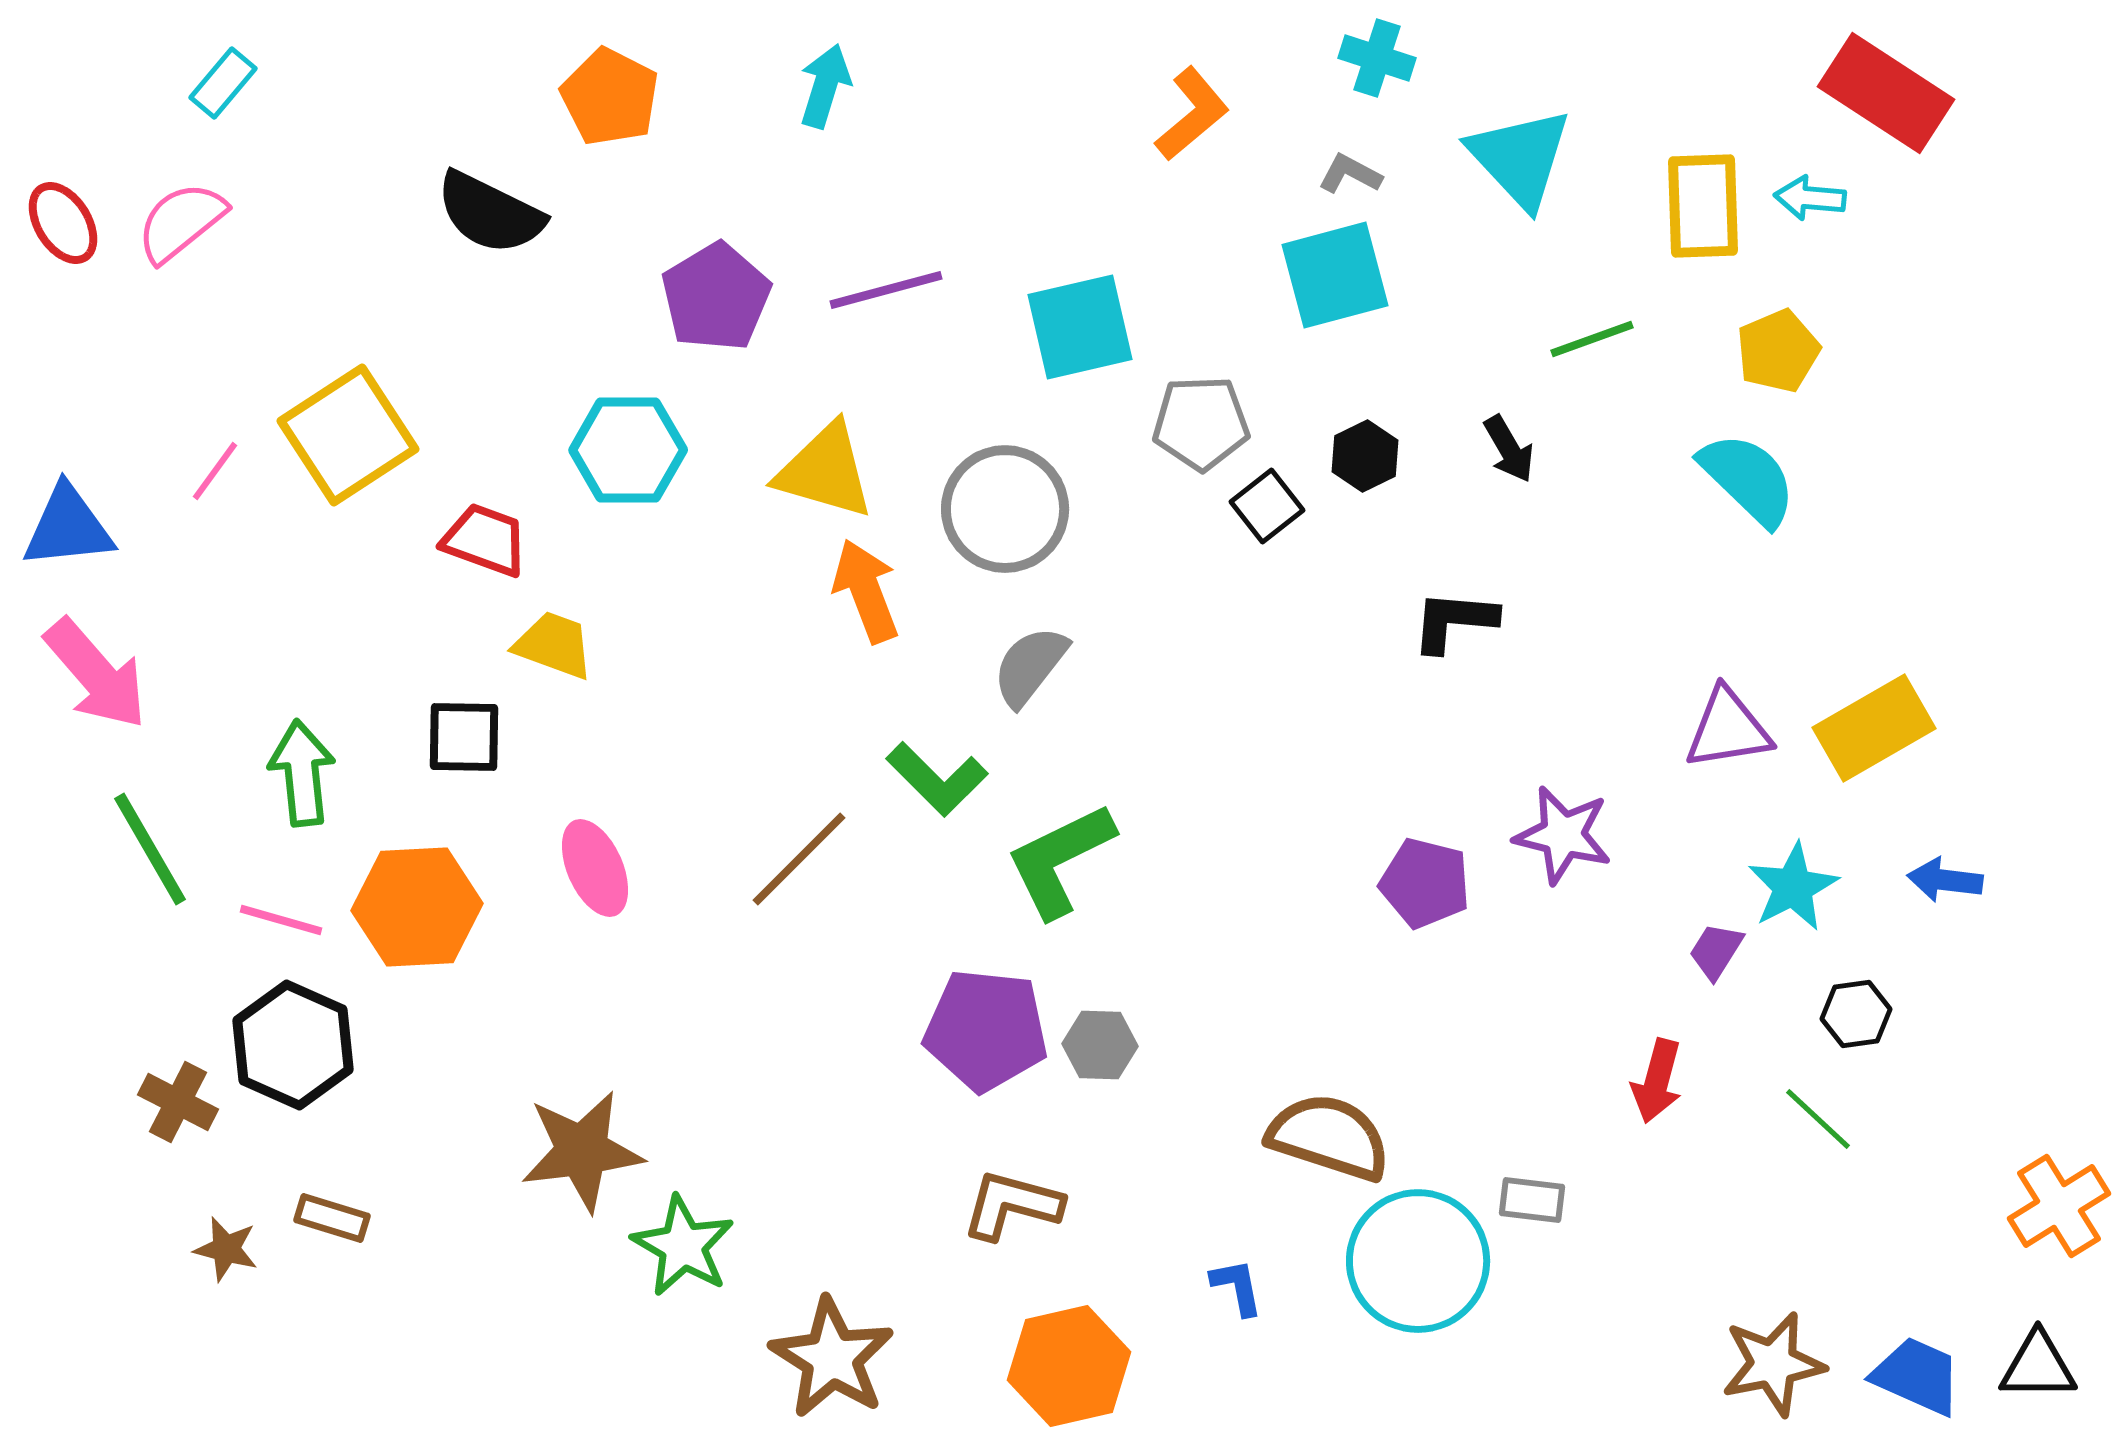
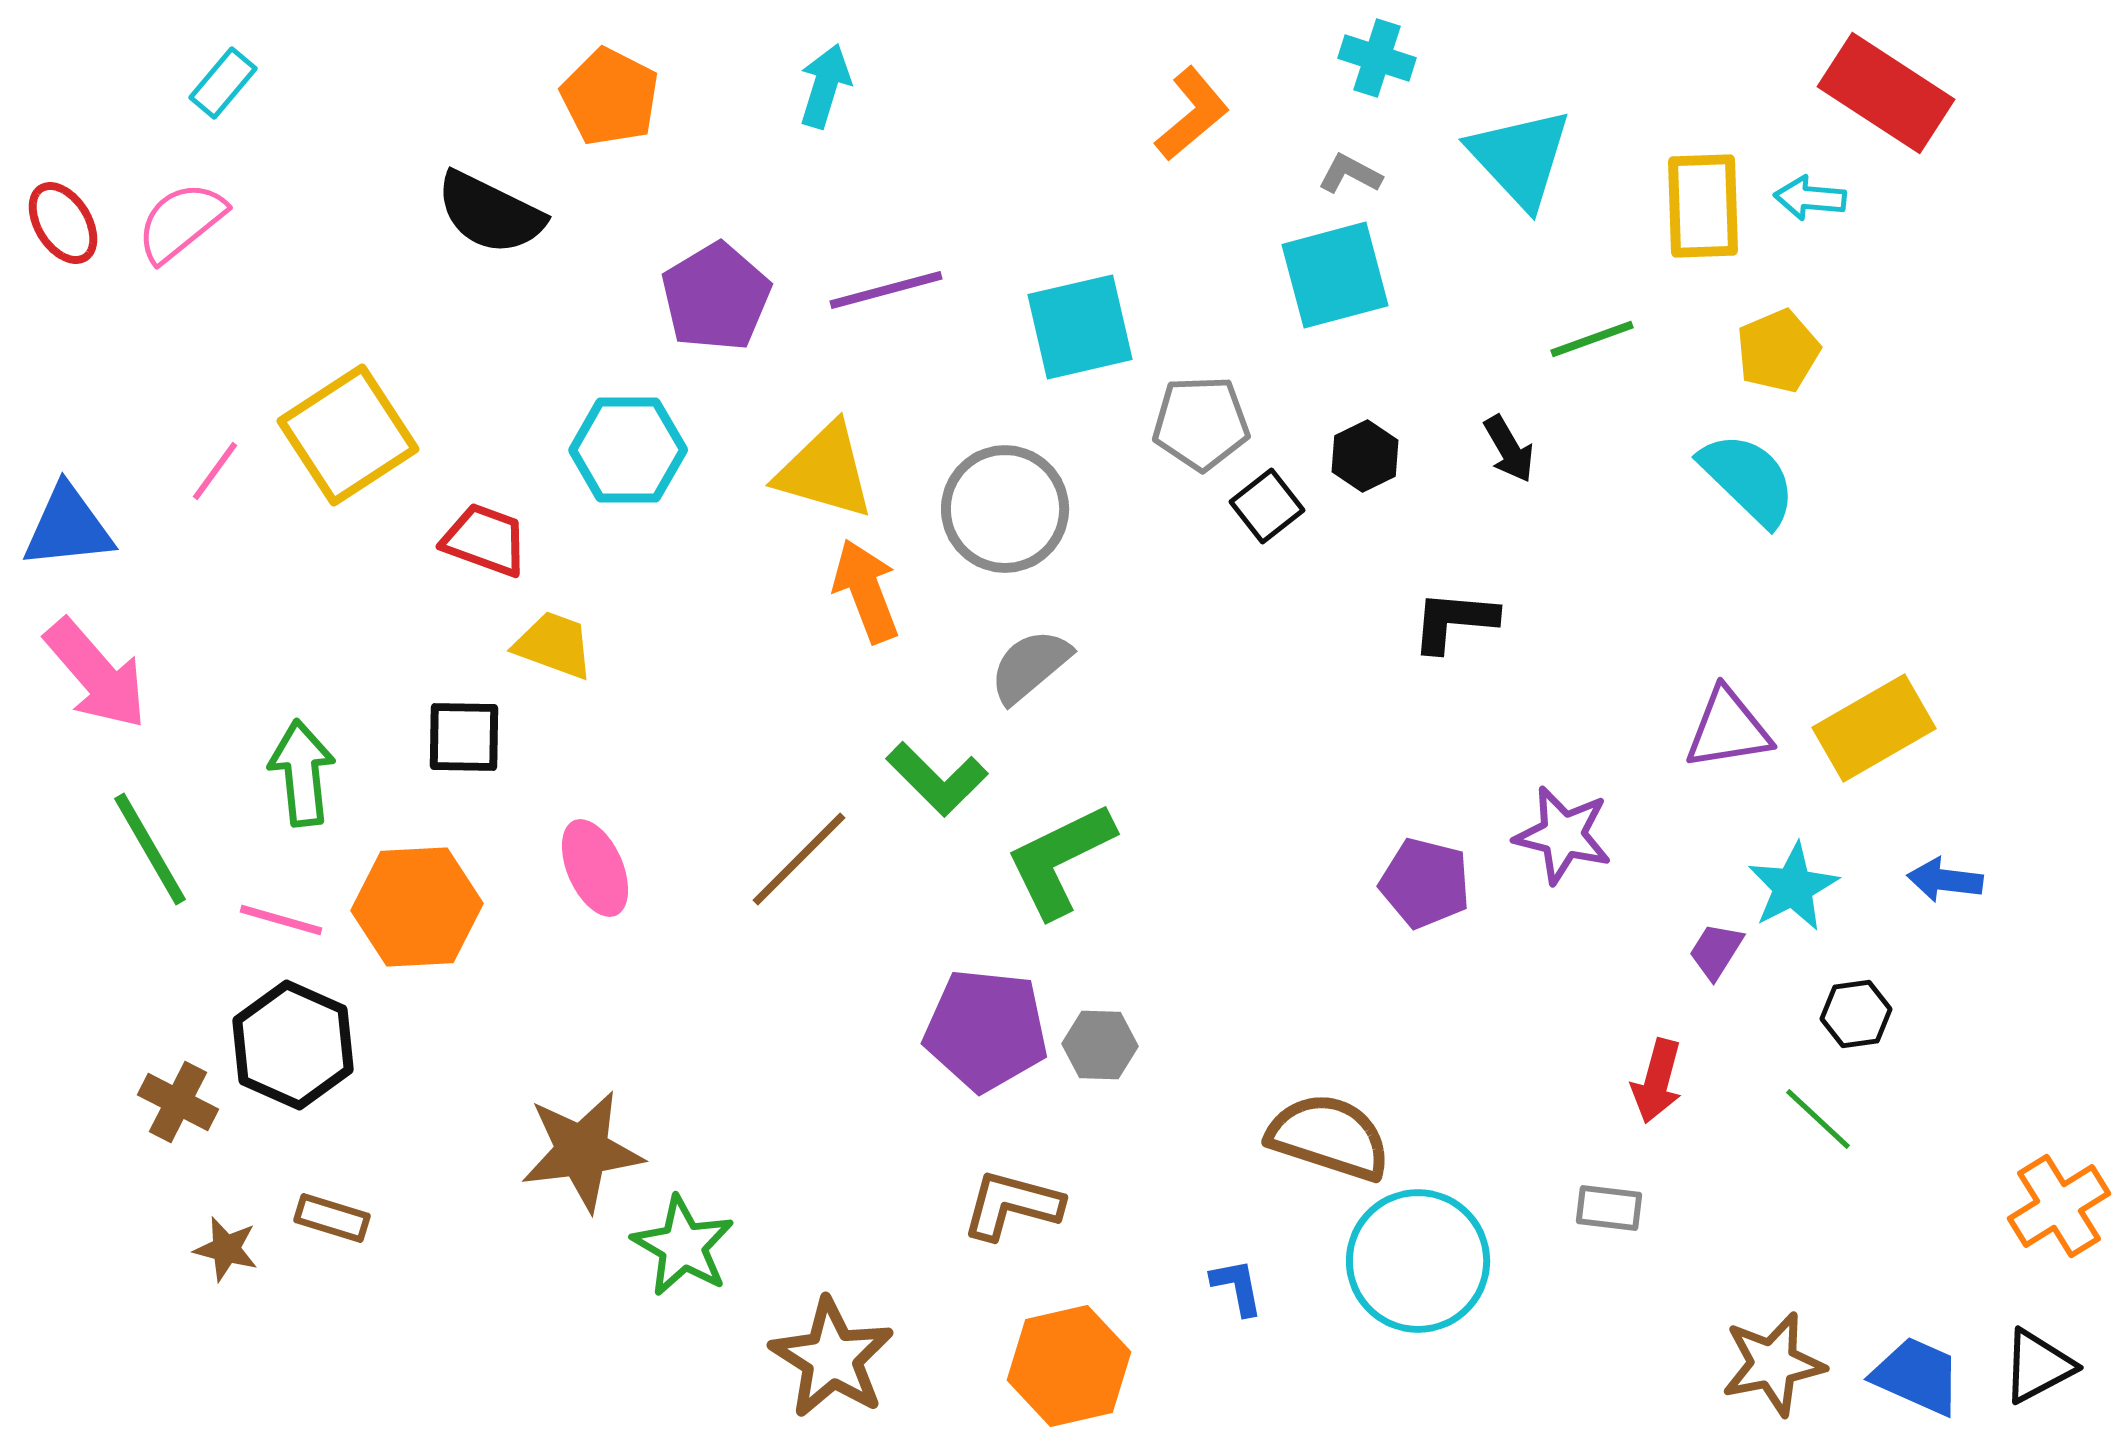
gray semicircle at (1030, 666): rotated 12 degrees clockwise
gray rectangle at (1532, 1200): moved 77 px right, 8 px down
black triangle at (2038, 1366): rotated 28 degrees counterclockwise
